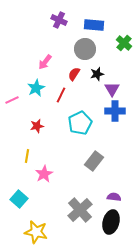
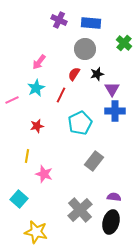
blue rectangle: moved 3 px left, 2 px up
pink arrow: moved 6 px left
pink star: rotated 24 degrees counterclockwise
